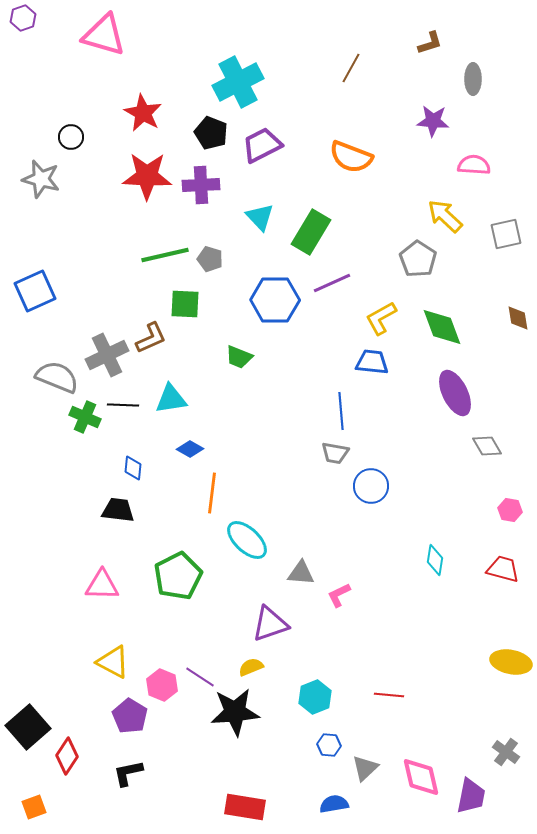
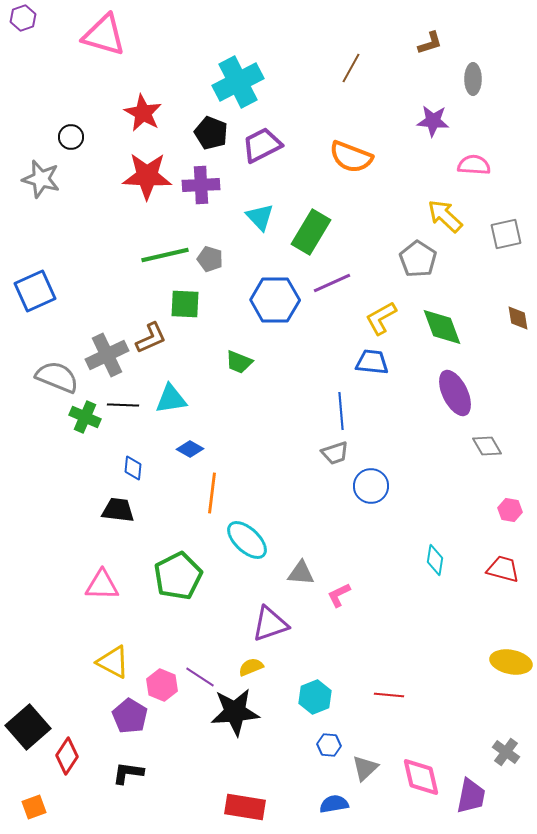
green trapezoid at (239, 357): moved 5 px down
gray trapezoid at (335, 453): rotated 28 degrees counterclockwise
black L-shape at (128, 773): rotated 20 degrees clockwise
